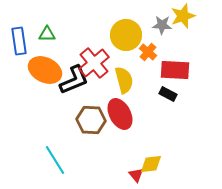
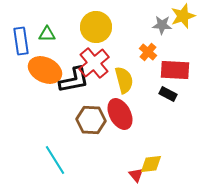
yellow circle: moved 30 px left, 8 px up
blue rectangle: moved 2 px right
black L-shape: rotated 12 degrees clockwise
